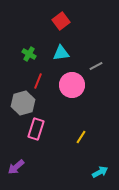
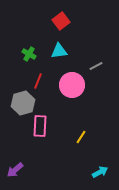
cyan triangle: moved 2 px left, 2 px up
pink rectangle: moved 4 px right, 3 px up; rotated 15 degrees counterclockwise
purple arrow: moved 1 px left, 3 px down
